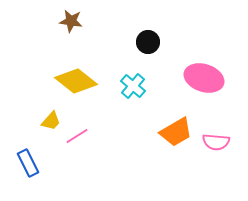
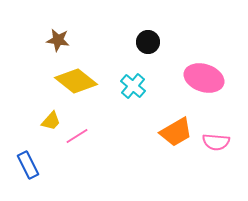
brown star: moved 13 px left, 19 px down
blue rectangle: moved 2 px down
